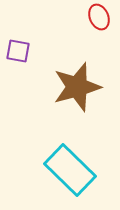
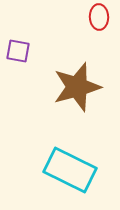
red ellipse: rotated 20 degrees clockwise
cyan rectangle: rotated 18 degrees counterclockwise
